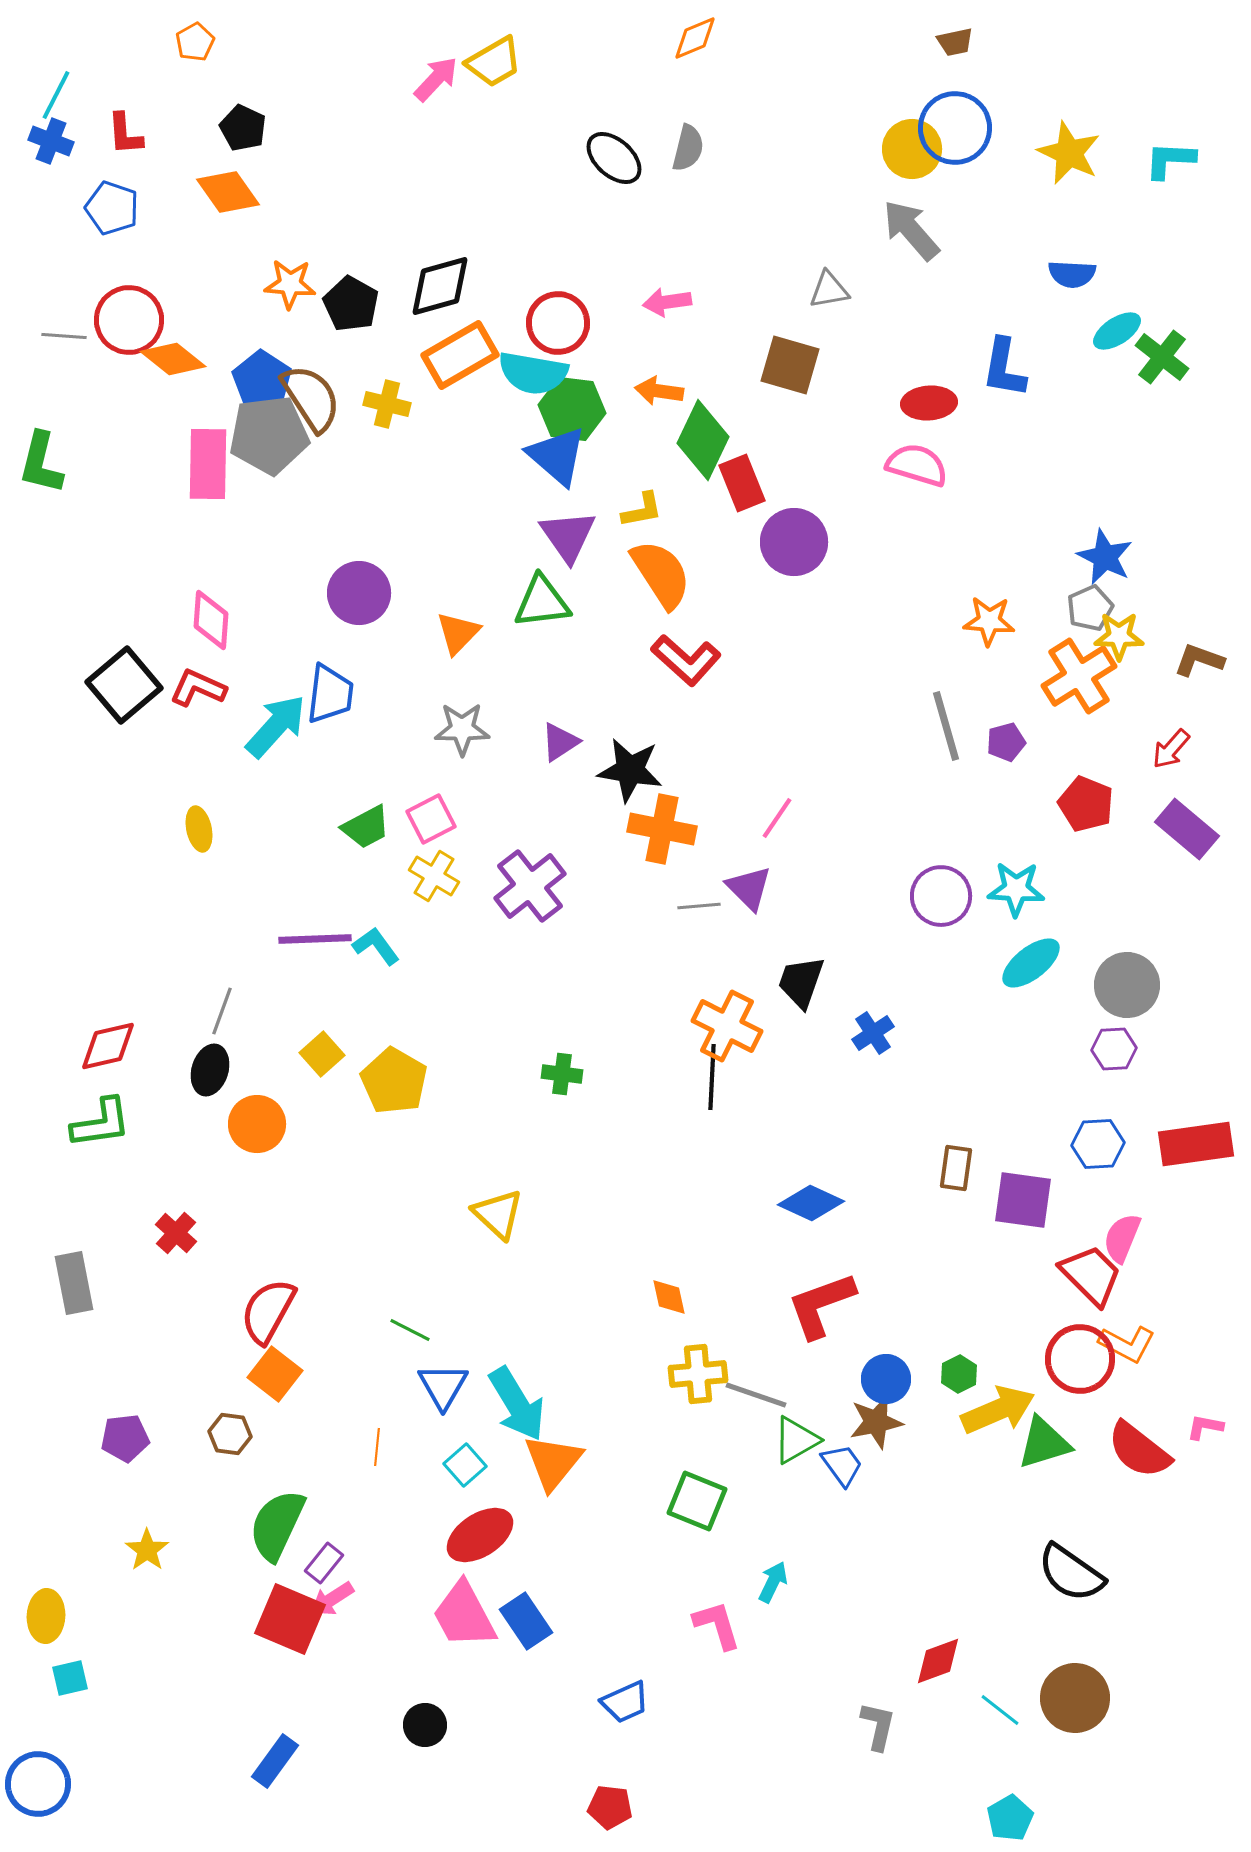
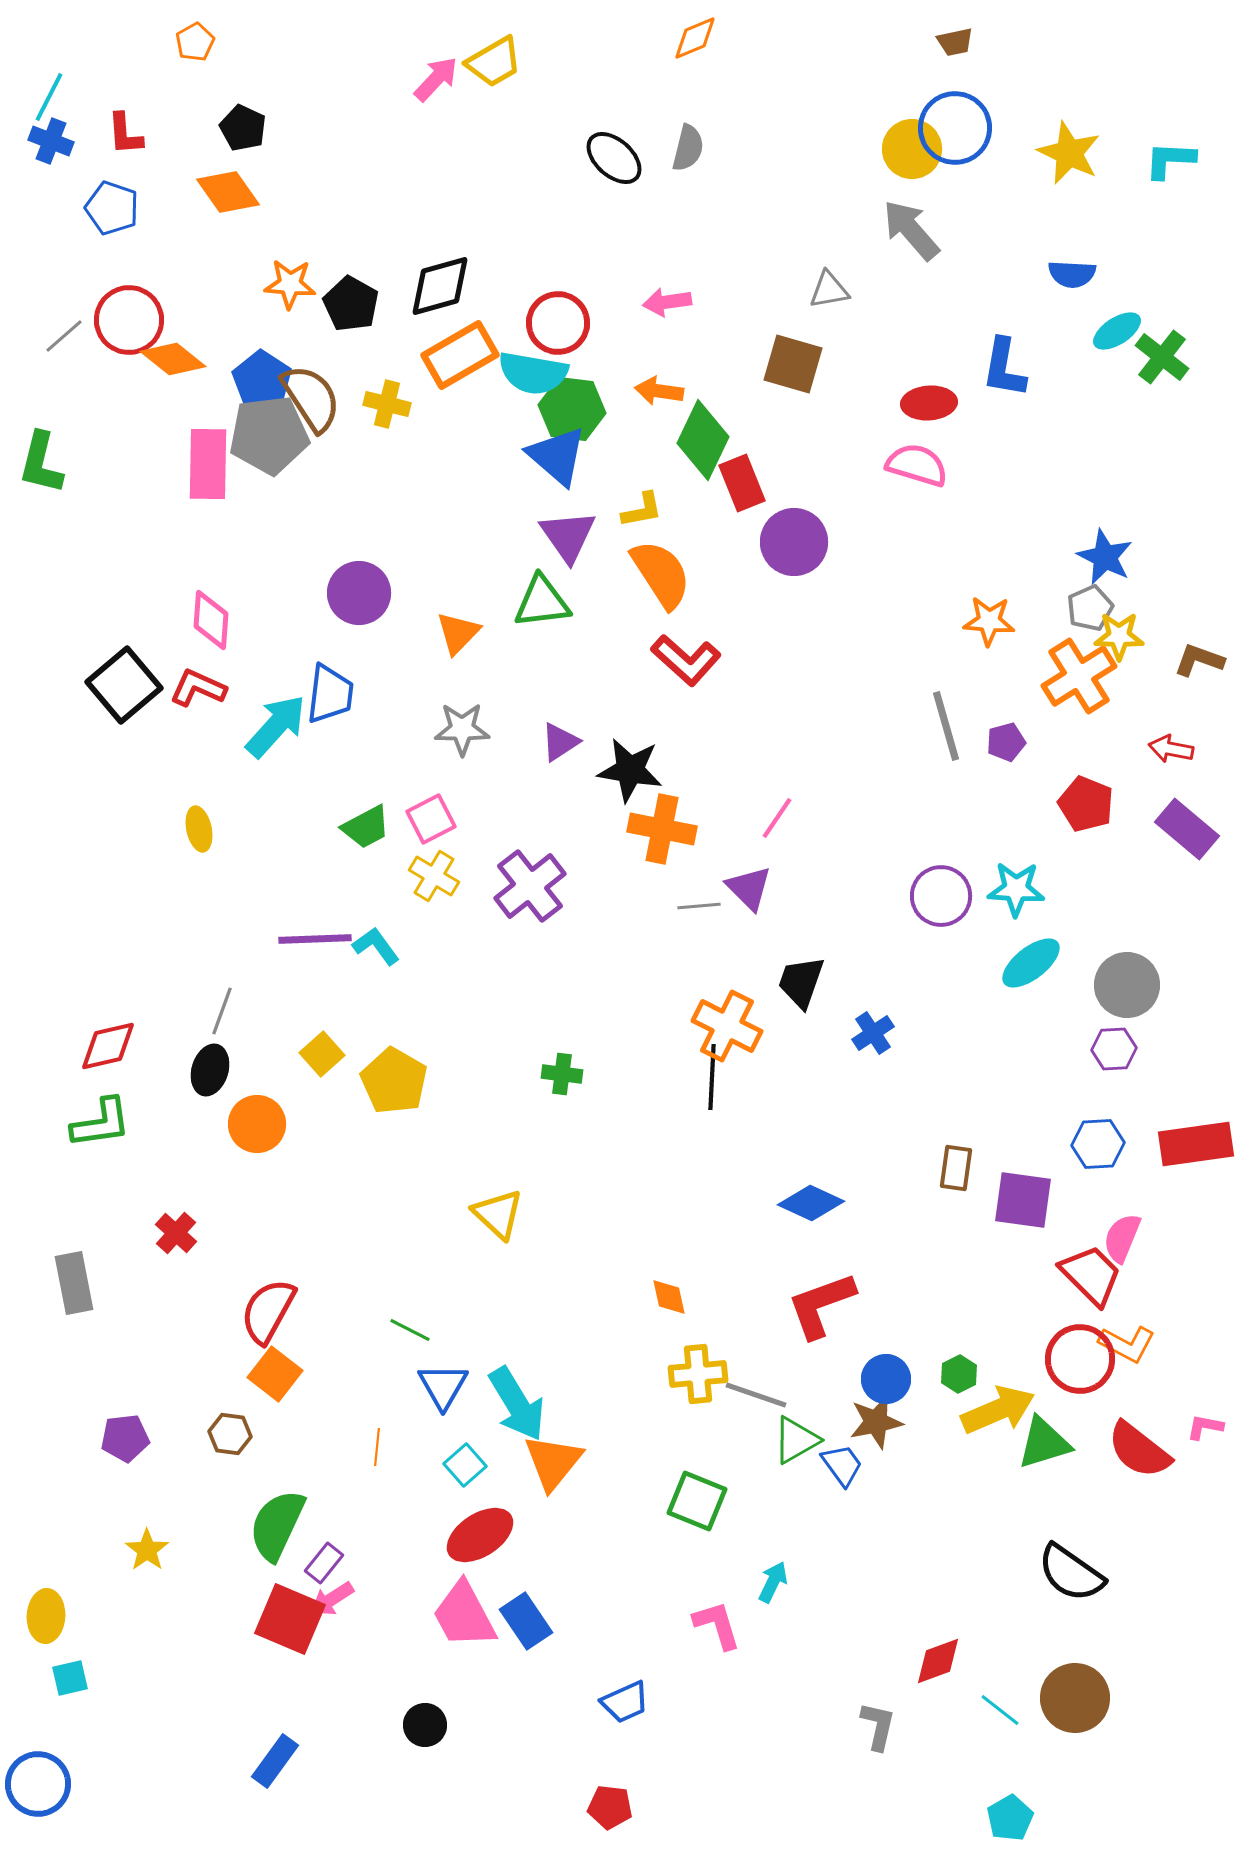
cyan line at (56, 95): moved 7 px left, 2 px down
gray line at (64, 336): rotated 45 degrees counterclockwise
brown square at (790, 365): moved 3 px right, 1 px up
red arrow at (1171, 749): rotated 60 degrees clockwise
